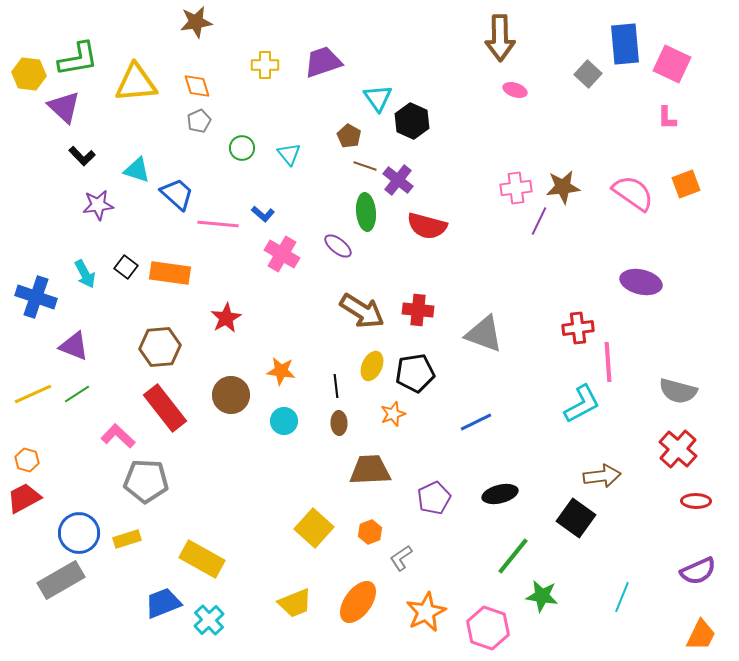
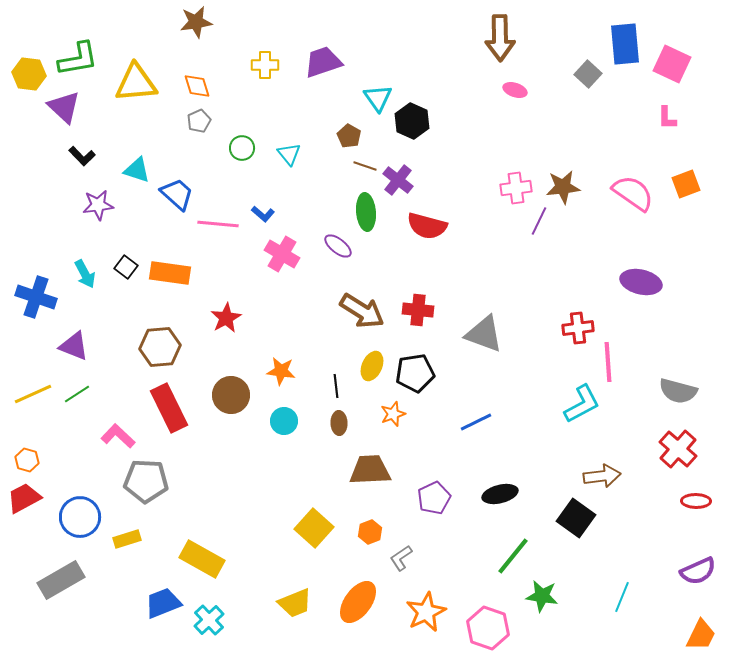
red rectangle at (165, 408): moved 4 px right; rotated 12 degrees clockwise
blue circle at (79, 533): moved 1 px right, 16 px up
